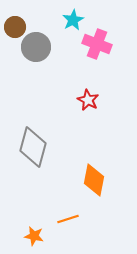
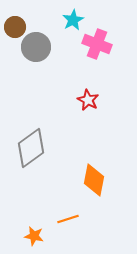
gray diamond: moved 2 px left, 1 px down; rotated 39 degrees clockwise
